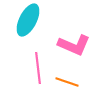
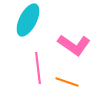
pink L-shape: rotated 12 degrees clockwise
